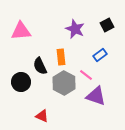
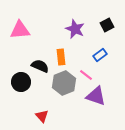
pink triangle: moved 1 px left, 1 px up
black semicircle: rotated 138 degrees clockwise
gray hexagon: rotated 10 degrees clockwise
red triangle: rotated 24 degrees clockwise
